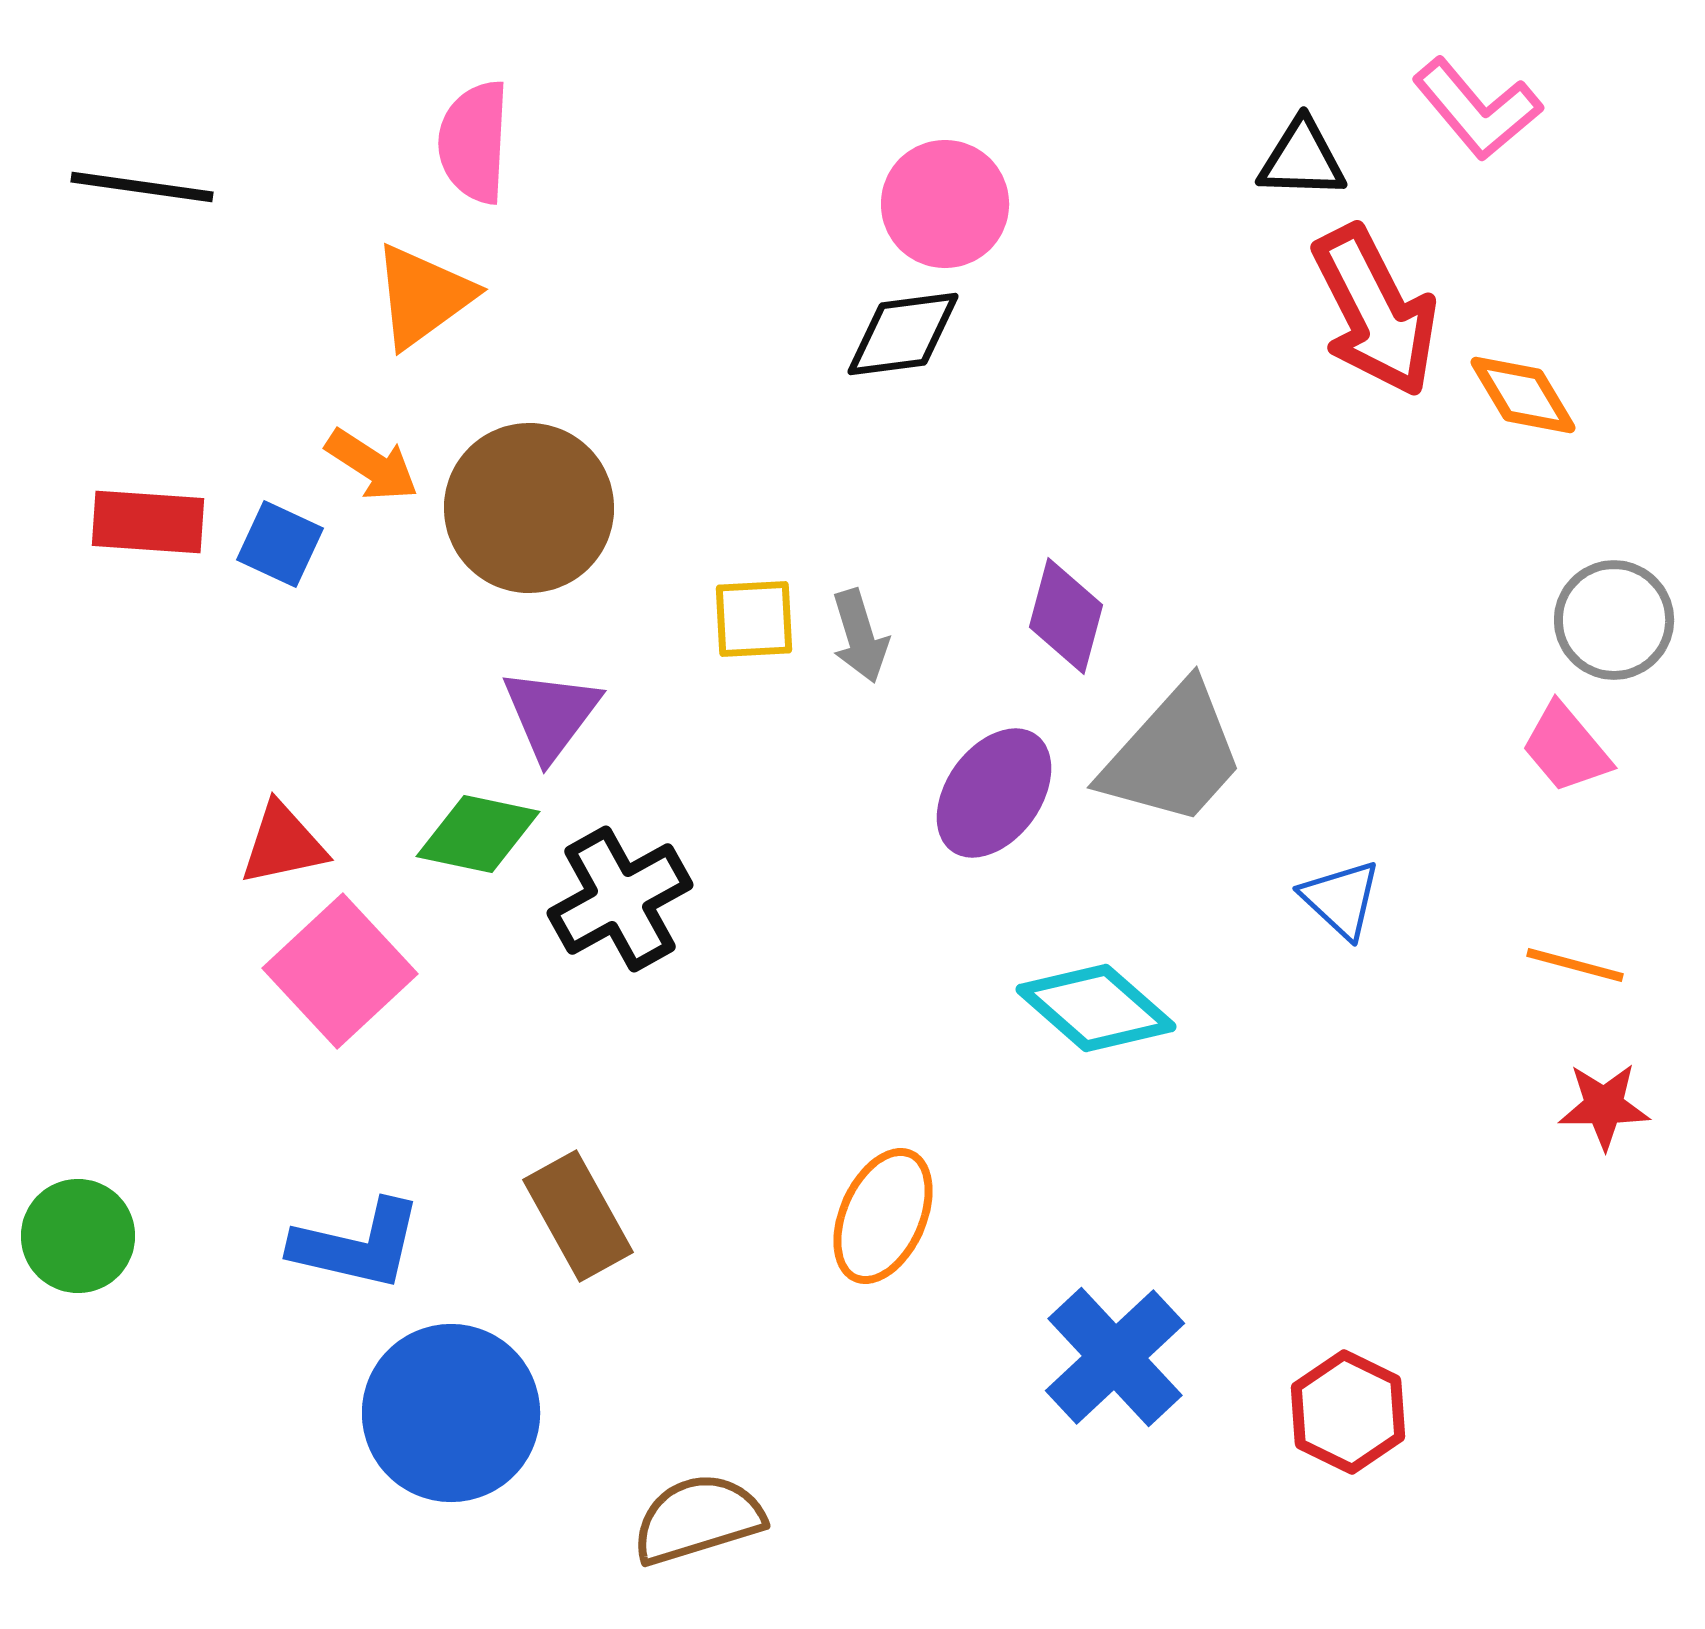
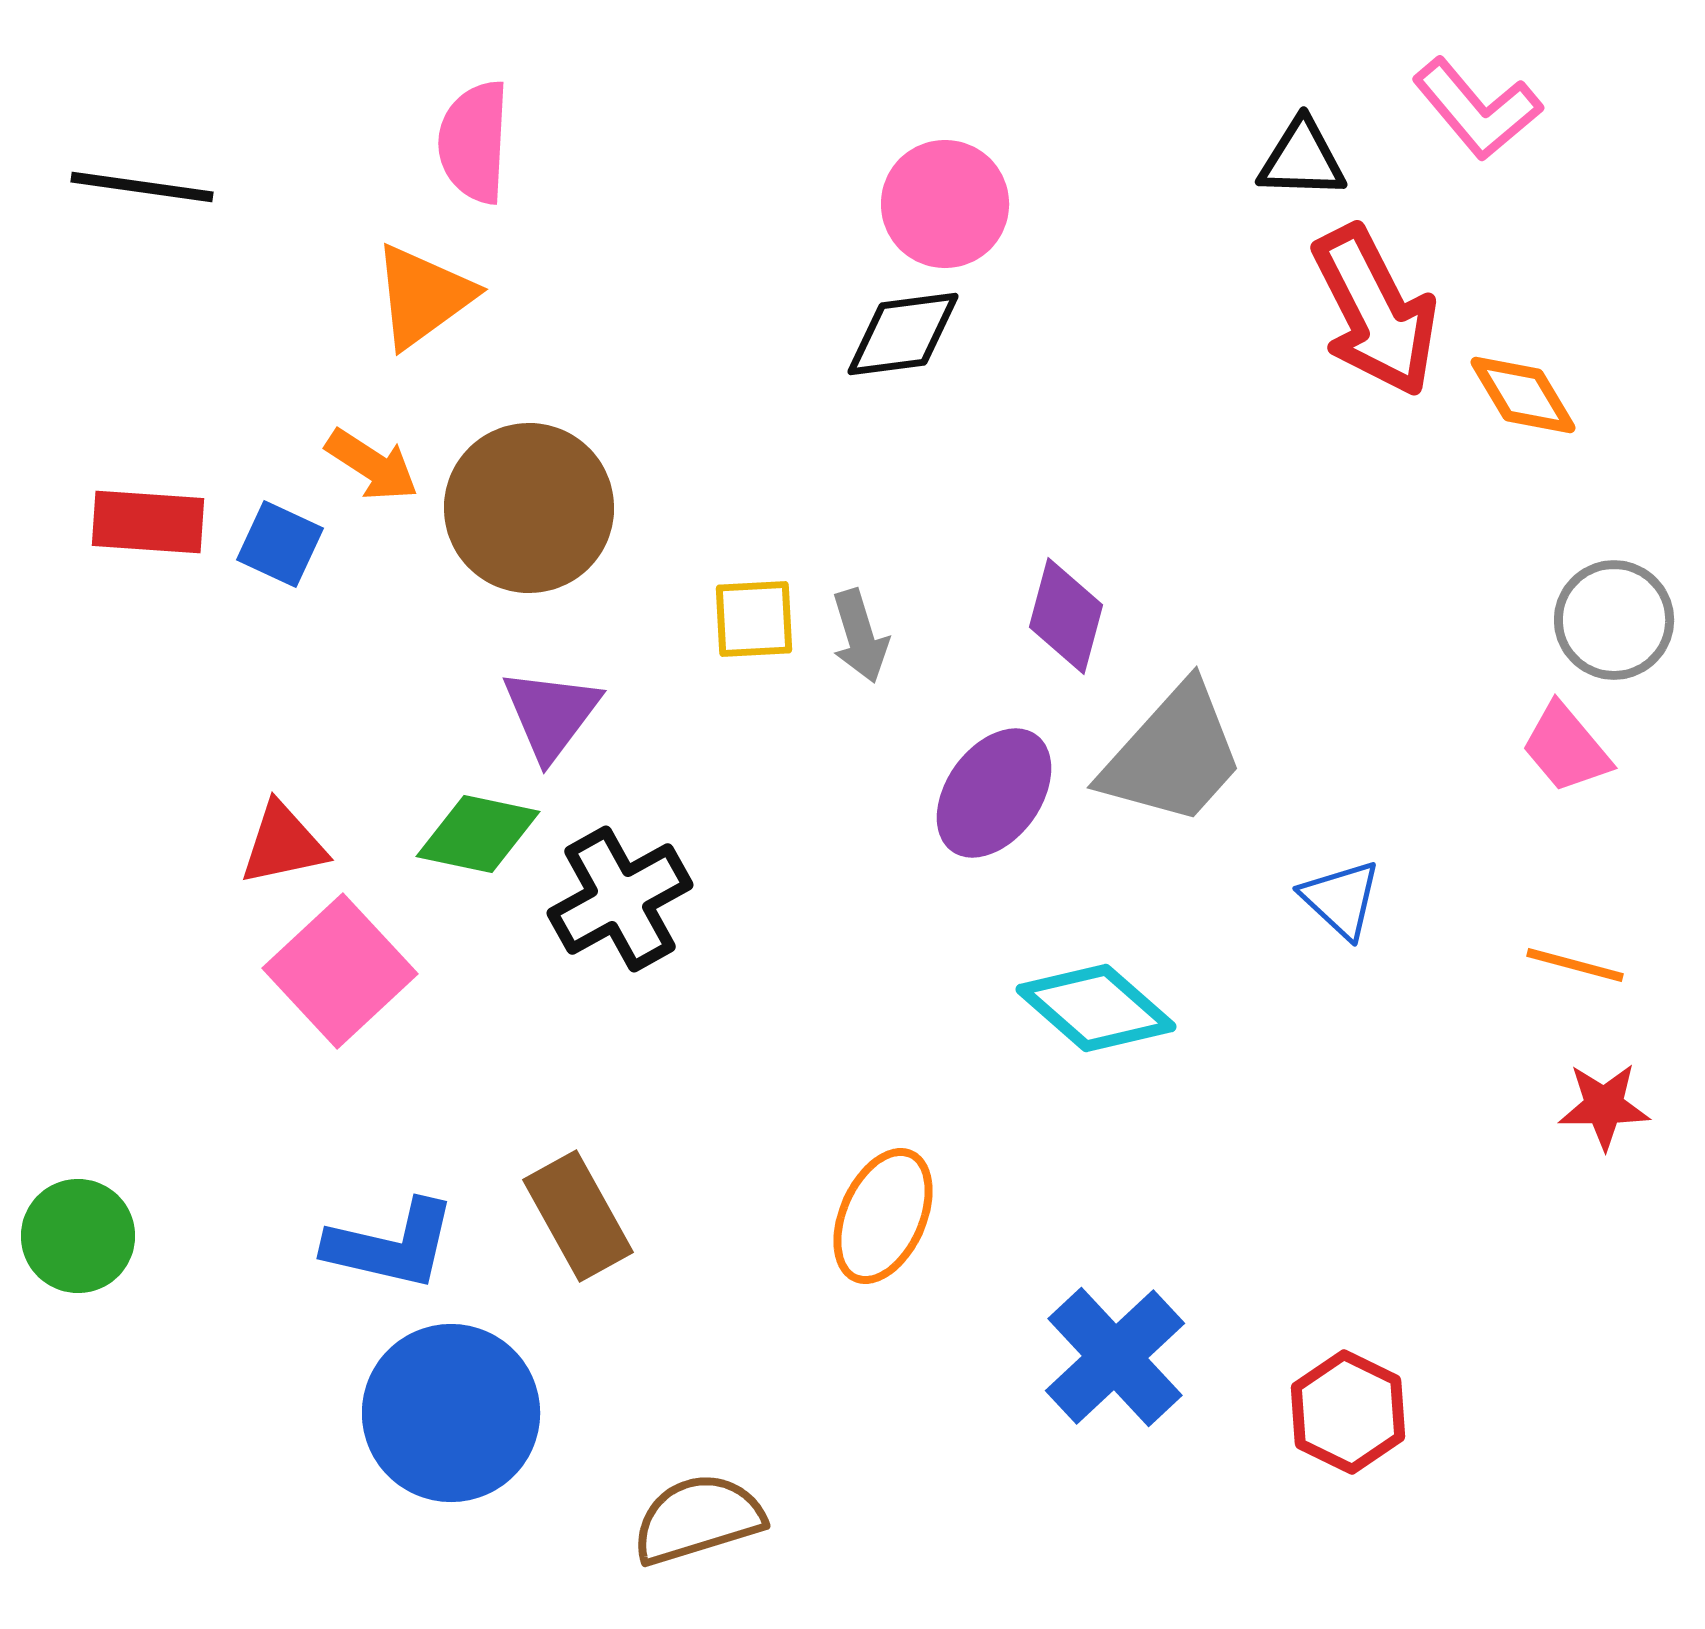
blue L-shape: moved 34 px right
